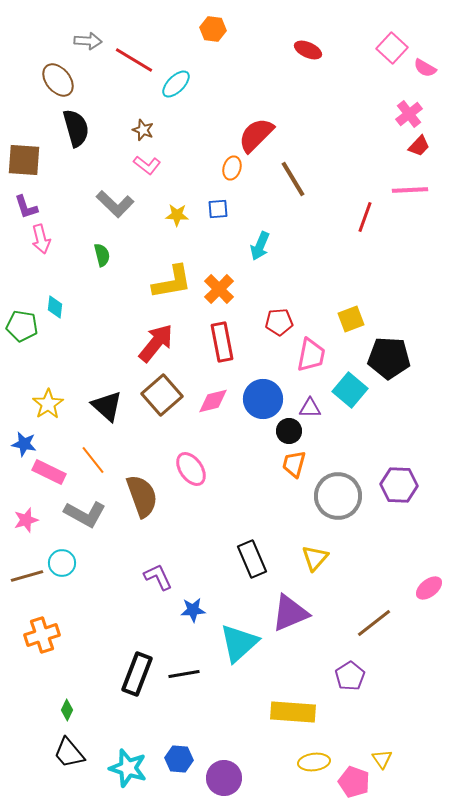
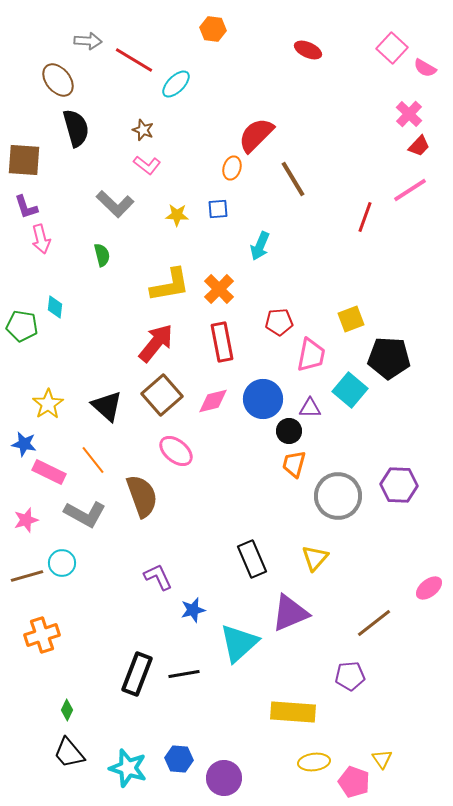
pink cross at (409, 114): rotated 8 degrees counterclockwise
pink line at (410, 190): rotated 30 degrees counterclockwise
yellow L-shape at (172, 282): moved 2 px left, 3 px down
pink ellipse at (191, 469): moved 15 px left, 18 px up; rotated 16 degrees counterclockwise
blue star at (193, 610): rotated 10 degrees counterclockwise
purple pentagon at (350, 676): rotated 28 degrees clockwise
